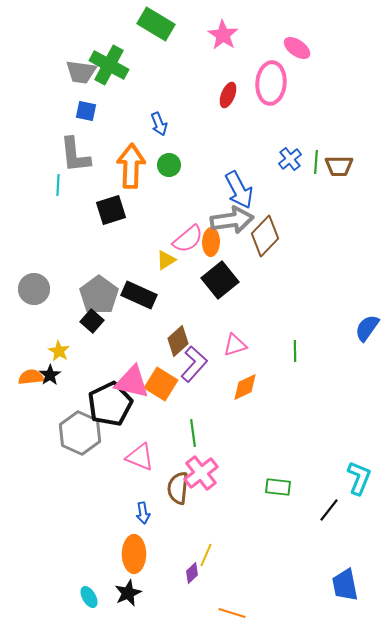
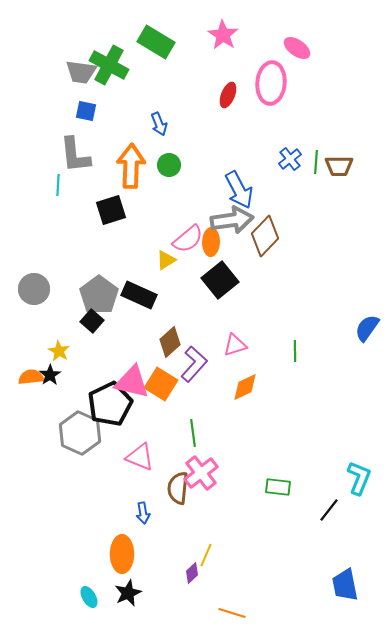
green rectangle at (156, 24): moved 18 px down
brown diamond at (178, 341): moved 8 px left, 1 px down
orange ellipse at (134, 554): moved 12 px left
